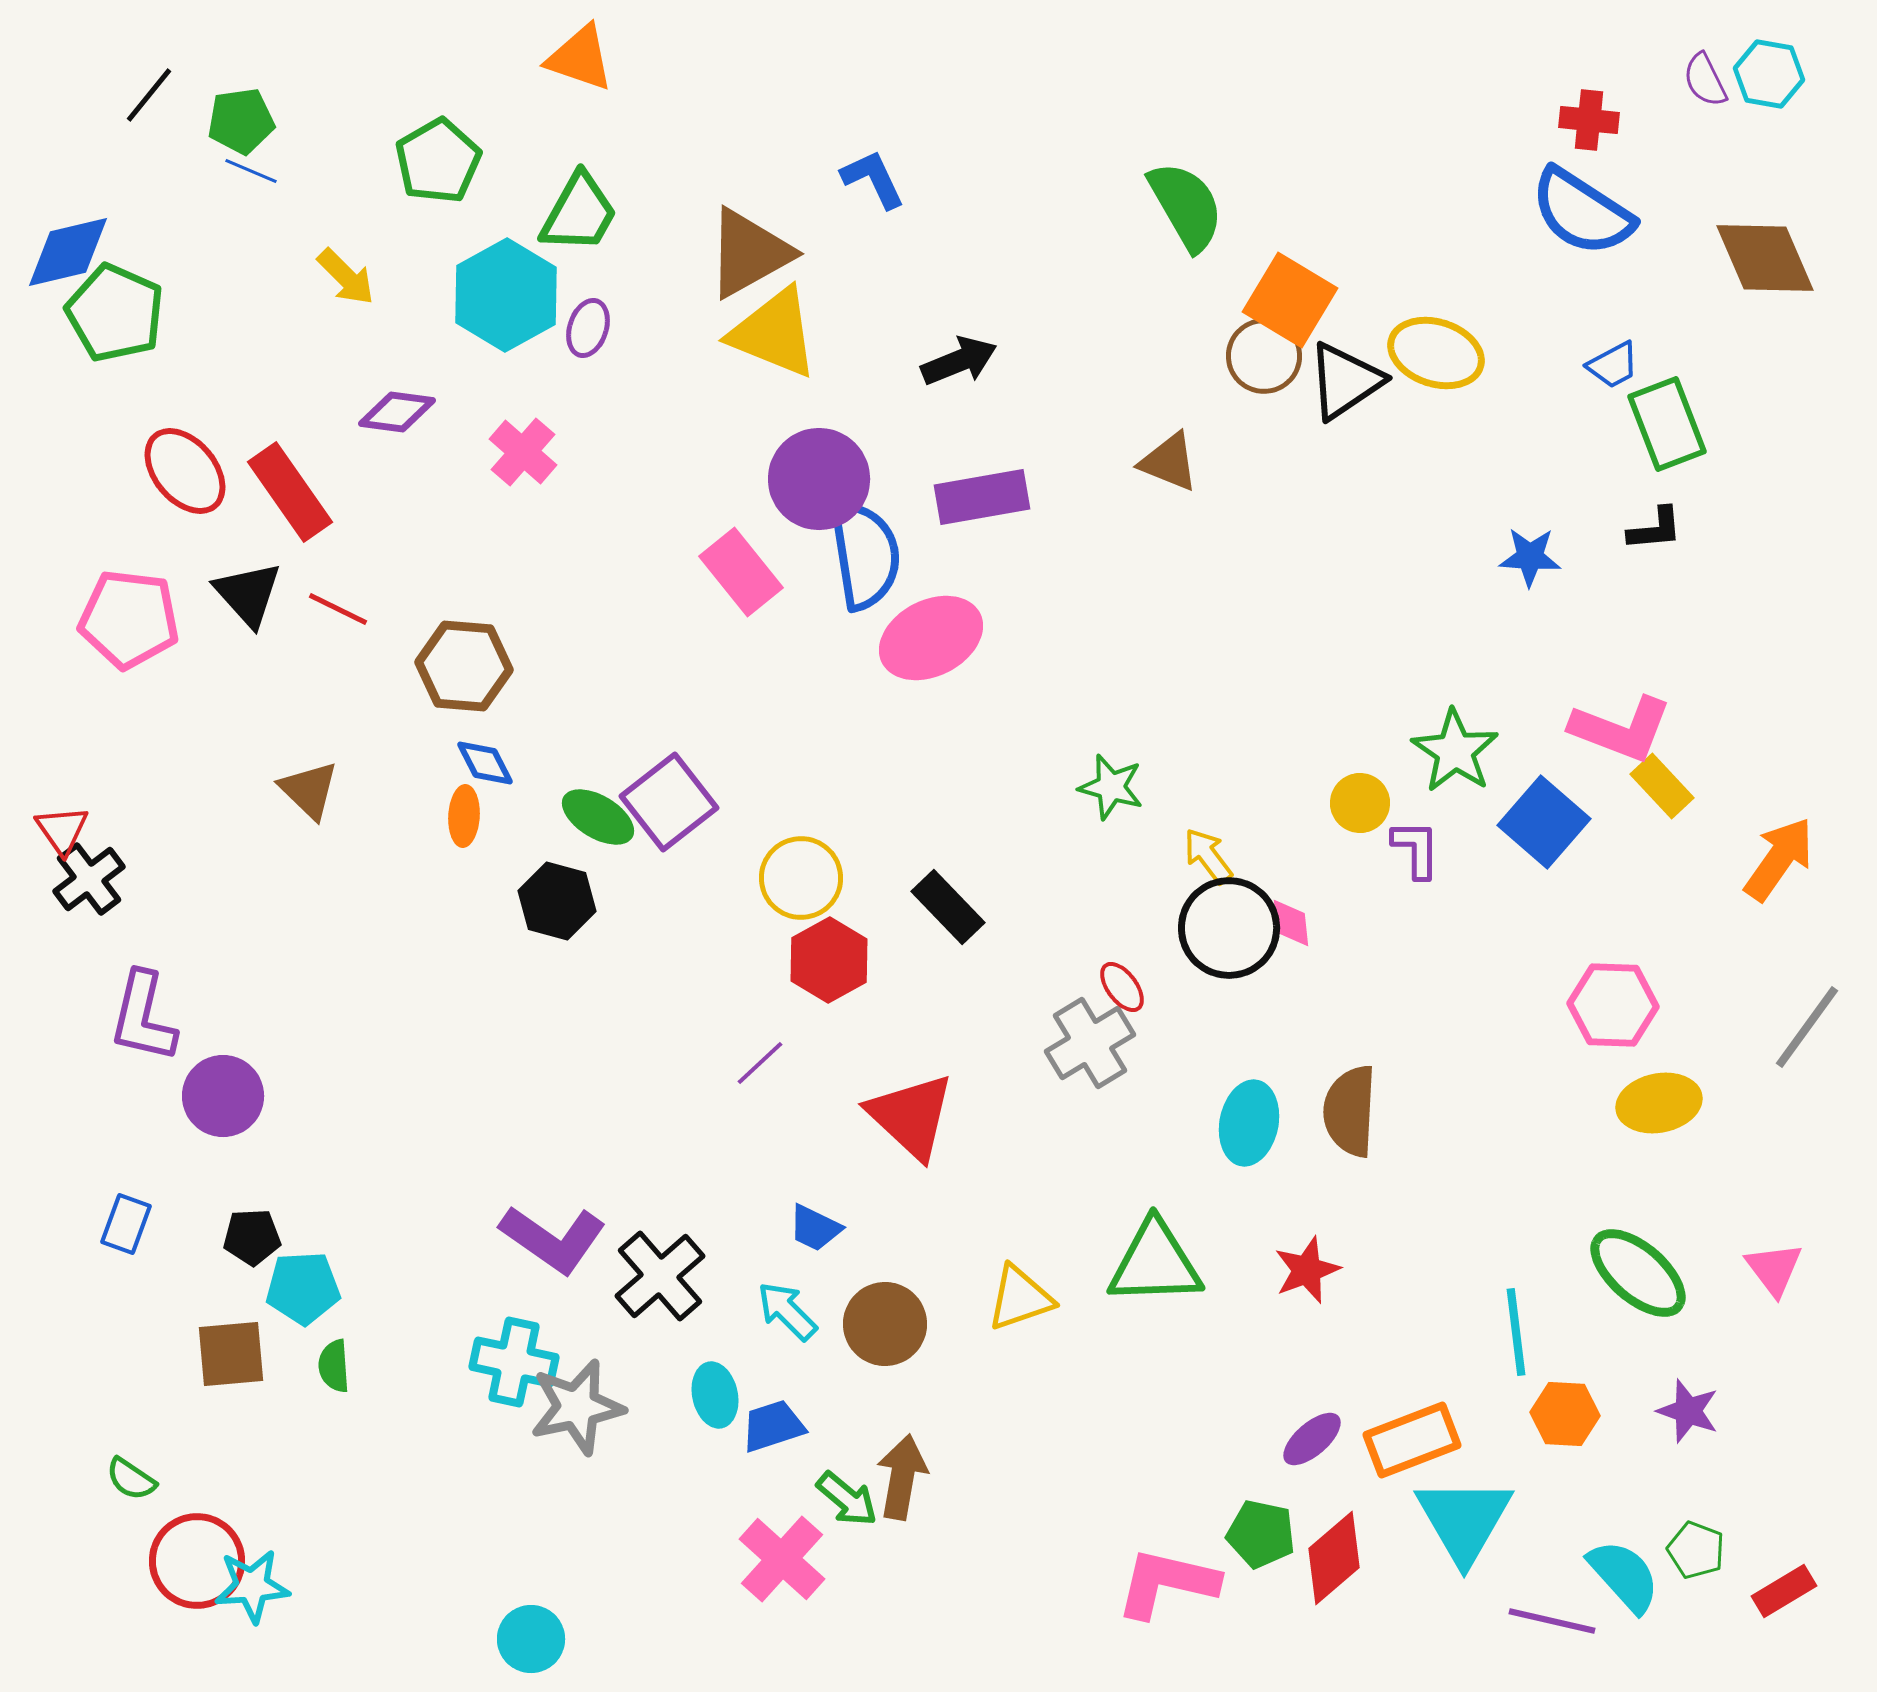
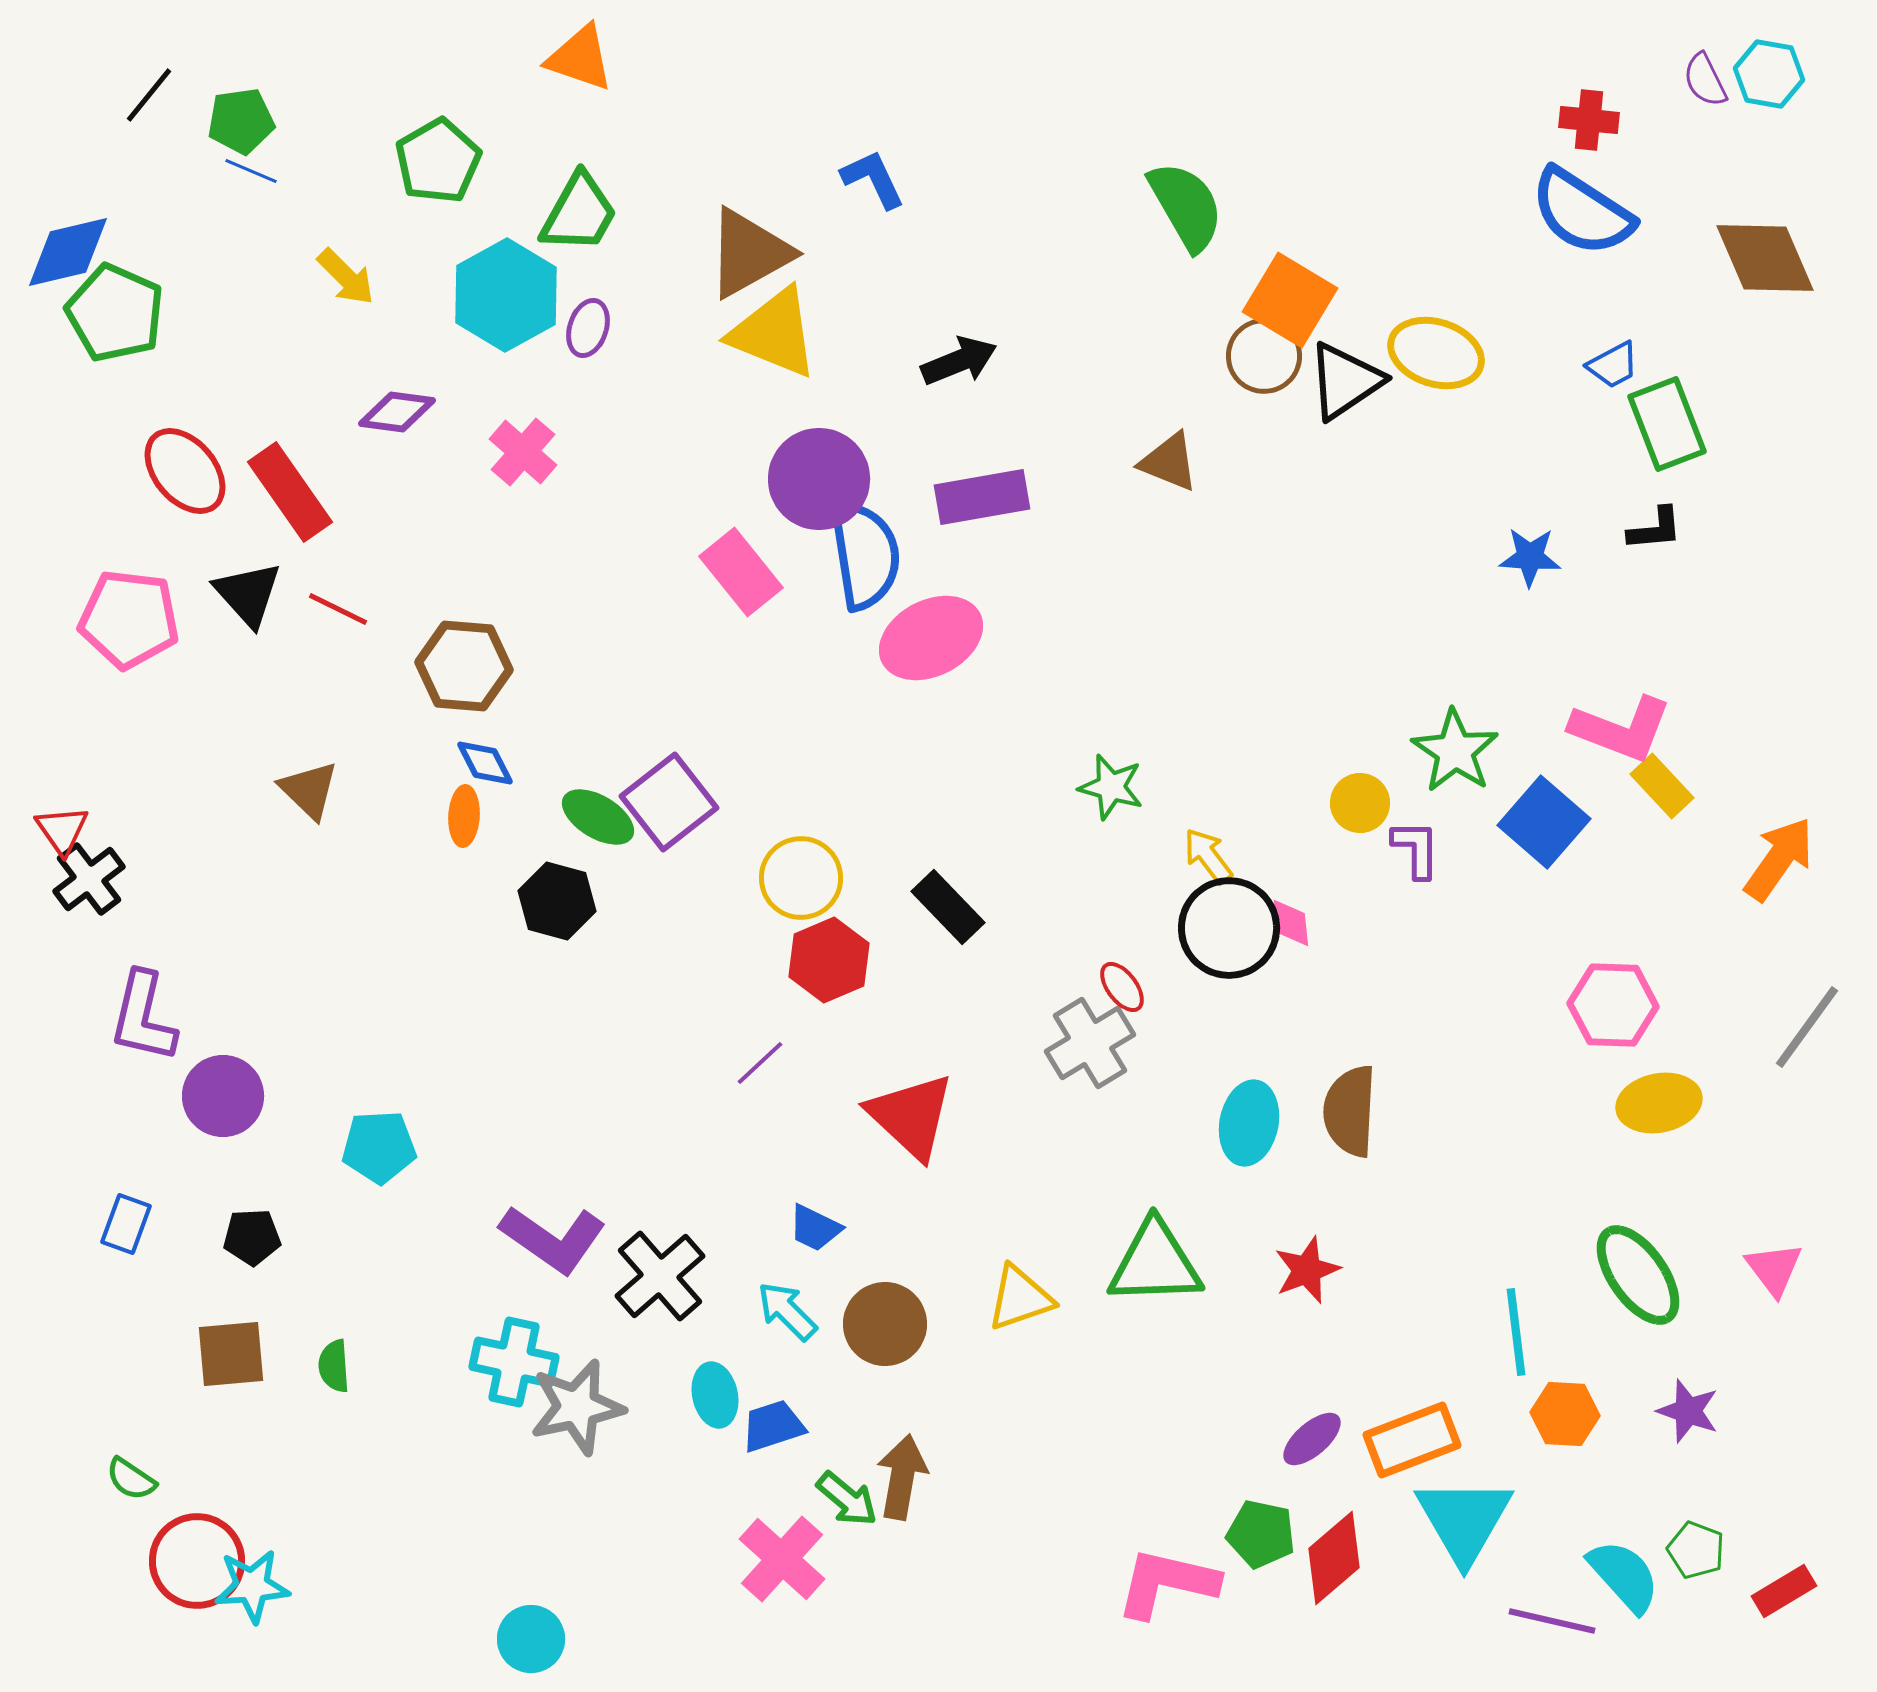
red hexagon at (829, 960): rotated 6 degrees clockwise
green ellipse at (1638, 1273): moved 2 px down; rotated 14 degrees clockwise
cyan pentagon at (303, 1288): moved 76 px right, 141 px up
